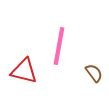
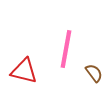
pink line: moved 7 px right, 3 px down
